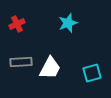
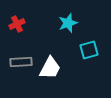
cyan square: moved 3 px left, 23 px up
